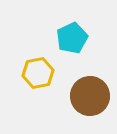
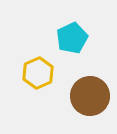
yellow hexagon: rotated 12 degrees counterclockwise
